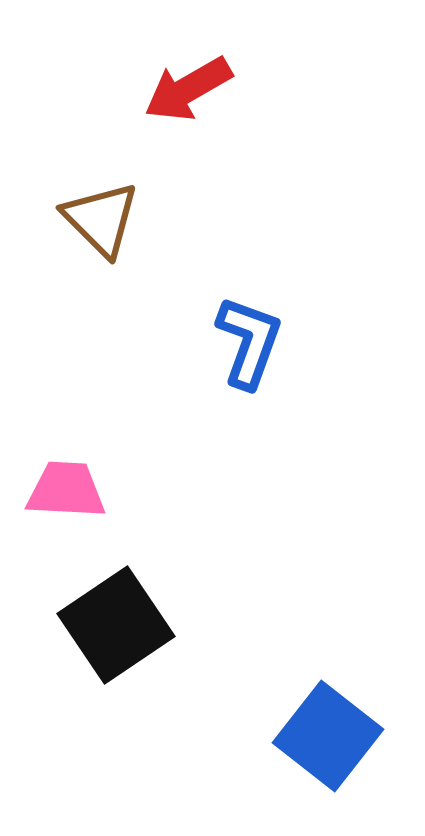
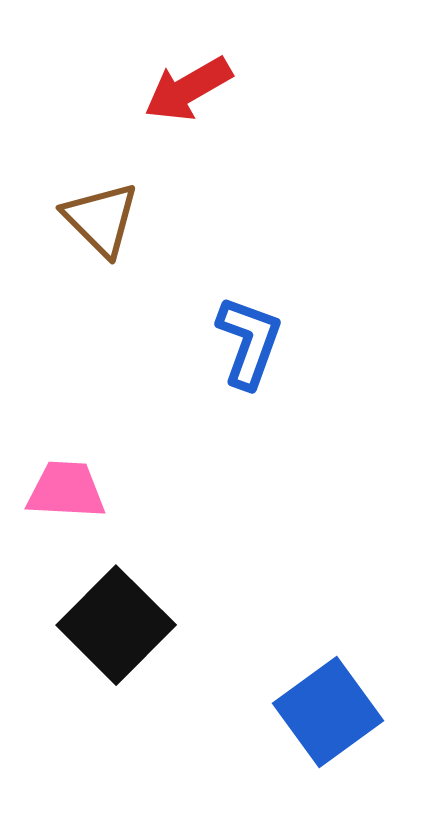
black square: rotated 11 degrees counterclockwise
blue square: moved 24 px up; rotated 16 degrees clockwise
